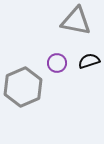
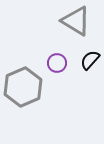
gray triangle: rotated 20 degrees clockwise
black semicircle: moved 1 px right, 1 px up; rotated 30 degrees counterclockwise
